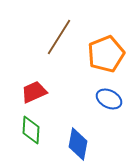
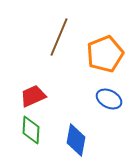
brown line: rotated 9 degrees counterclockwise
orange pentagon: moved 1 px left
red trapezoid: moved 1 px left, 4 px down
blue diamond: moved 2 px left, 4 px up
